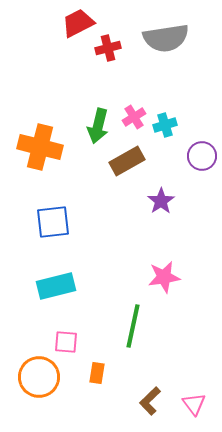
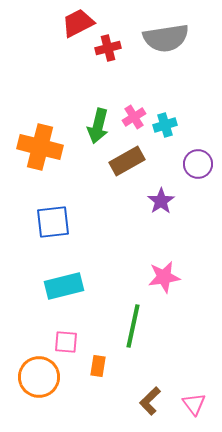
purple circle: moved 4 px left, 8 px down
cyan rectangle: moved 8 px right
orange rectangle: moved 1 px right, 7 px up
